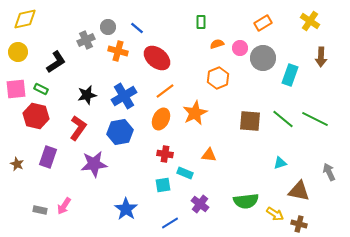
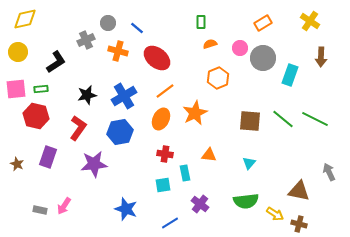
gray circle at (108, 27): moved 4 px up
orange semicircle at (217, 44): moved 7 px left
green rectangle at (41, 89): rotated 32 degrees counterclockwise
cyan triangle at (280, 163): moved 31 px left; rotated 32 degrees counterclockwise
cyan rectangle at (185, 173): rotated 56 degrees clockwise
blue star at (126, 209): rotated 15 degrees counterclockwise
